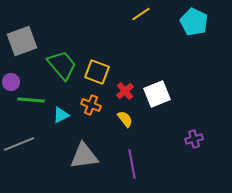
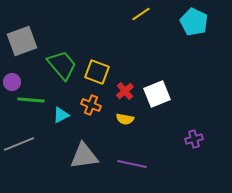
purple circle: moved 1 px right
yellow semicircle: rotated 138 degrees clockwise
purple line: rotated 68 degrees counterclockwise
